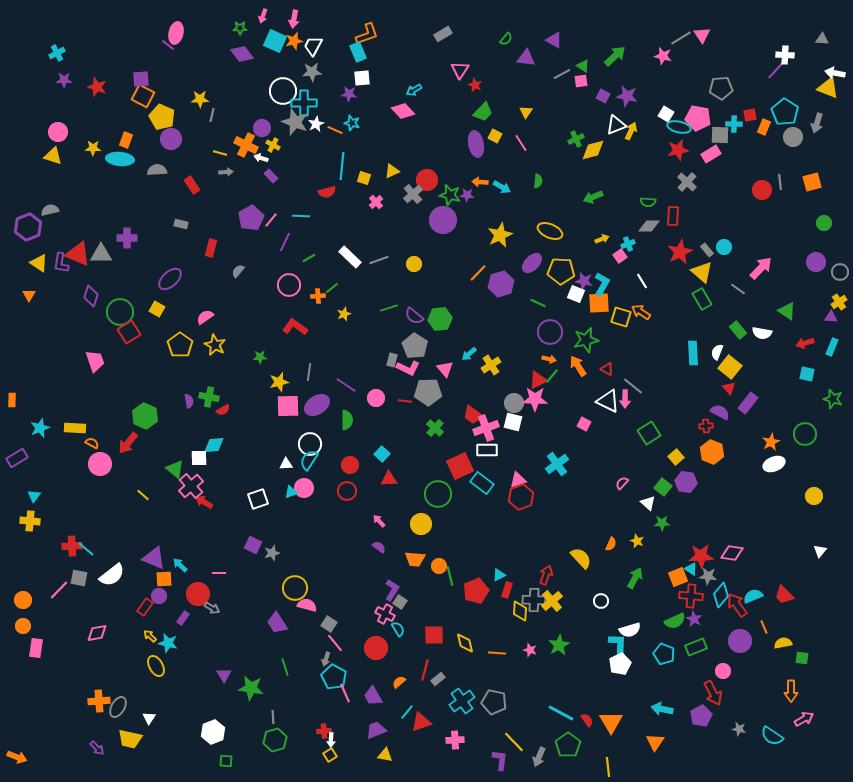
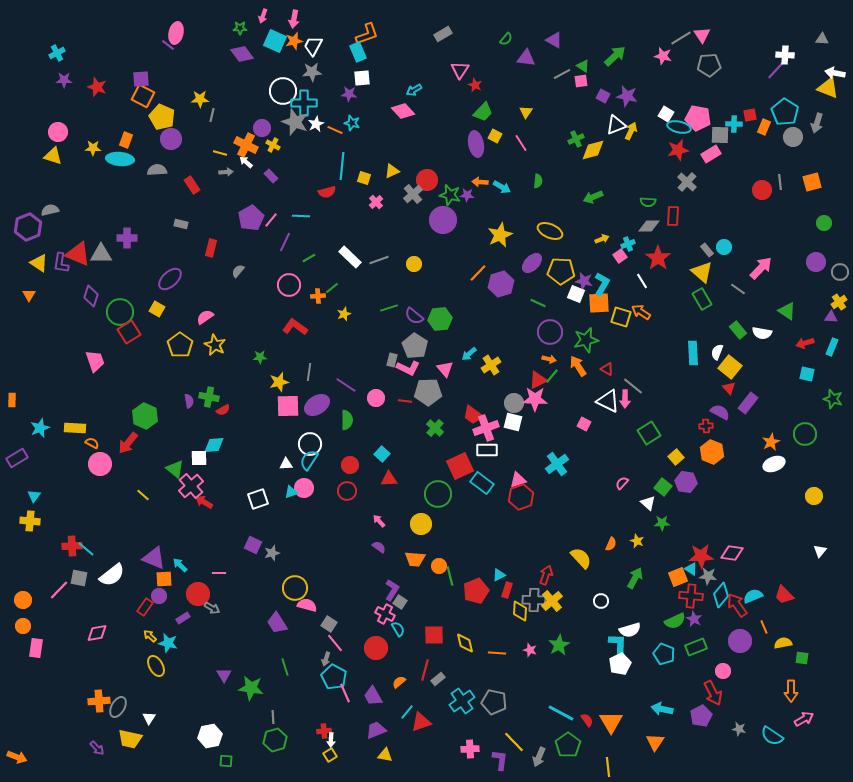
gray pentagon at (721, 88): moved 12 px left, 23 px up
white arrow at (261, 158): moved 15 px left, 4 px down; rotated 24 degrees clockwise
red star at (680, 252): moved 22 px left, 6 px down; rotated 10 degrees counterclockwise
purple rectangle at (183, 618): rotated 24 degrees clockwise
white hexagon at (213, 732): moved 3 px left, 4 px down; rotated 10 degrees clockwise
pink cross at (455, 740): moved 15 px right, 9 px down
